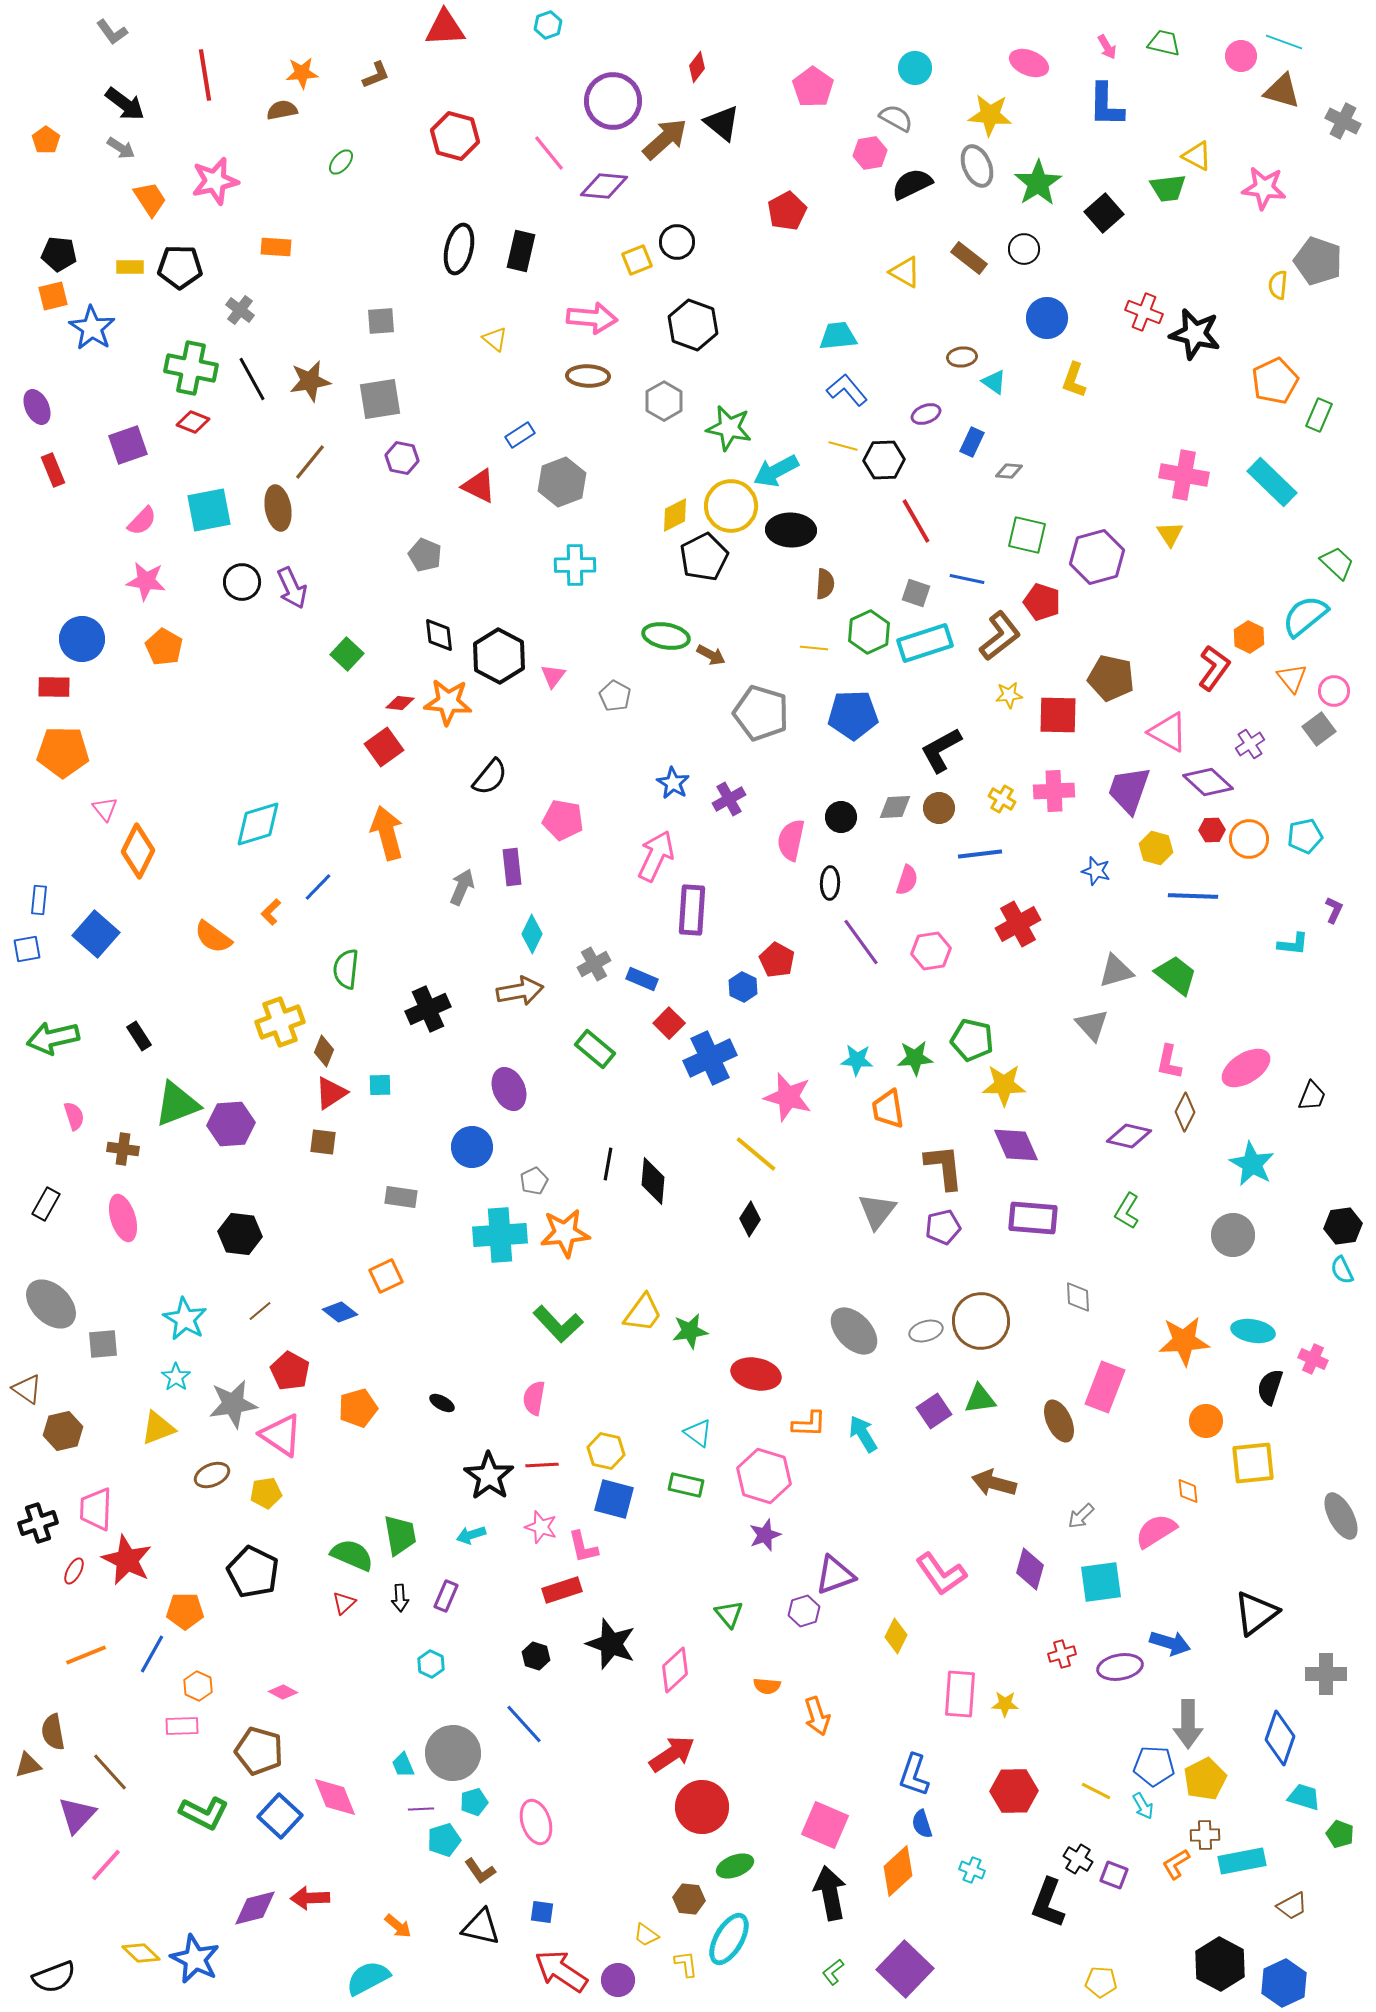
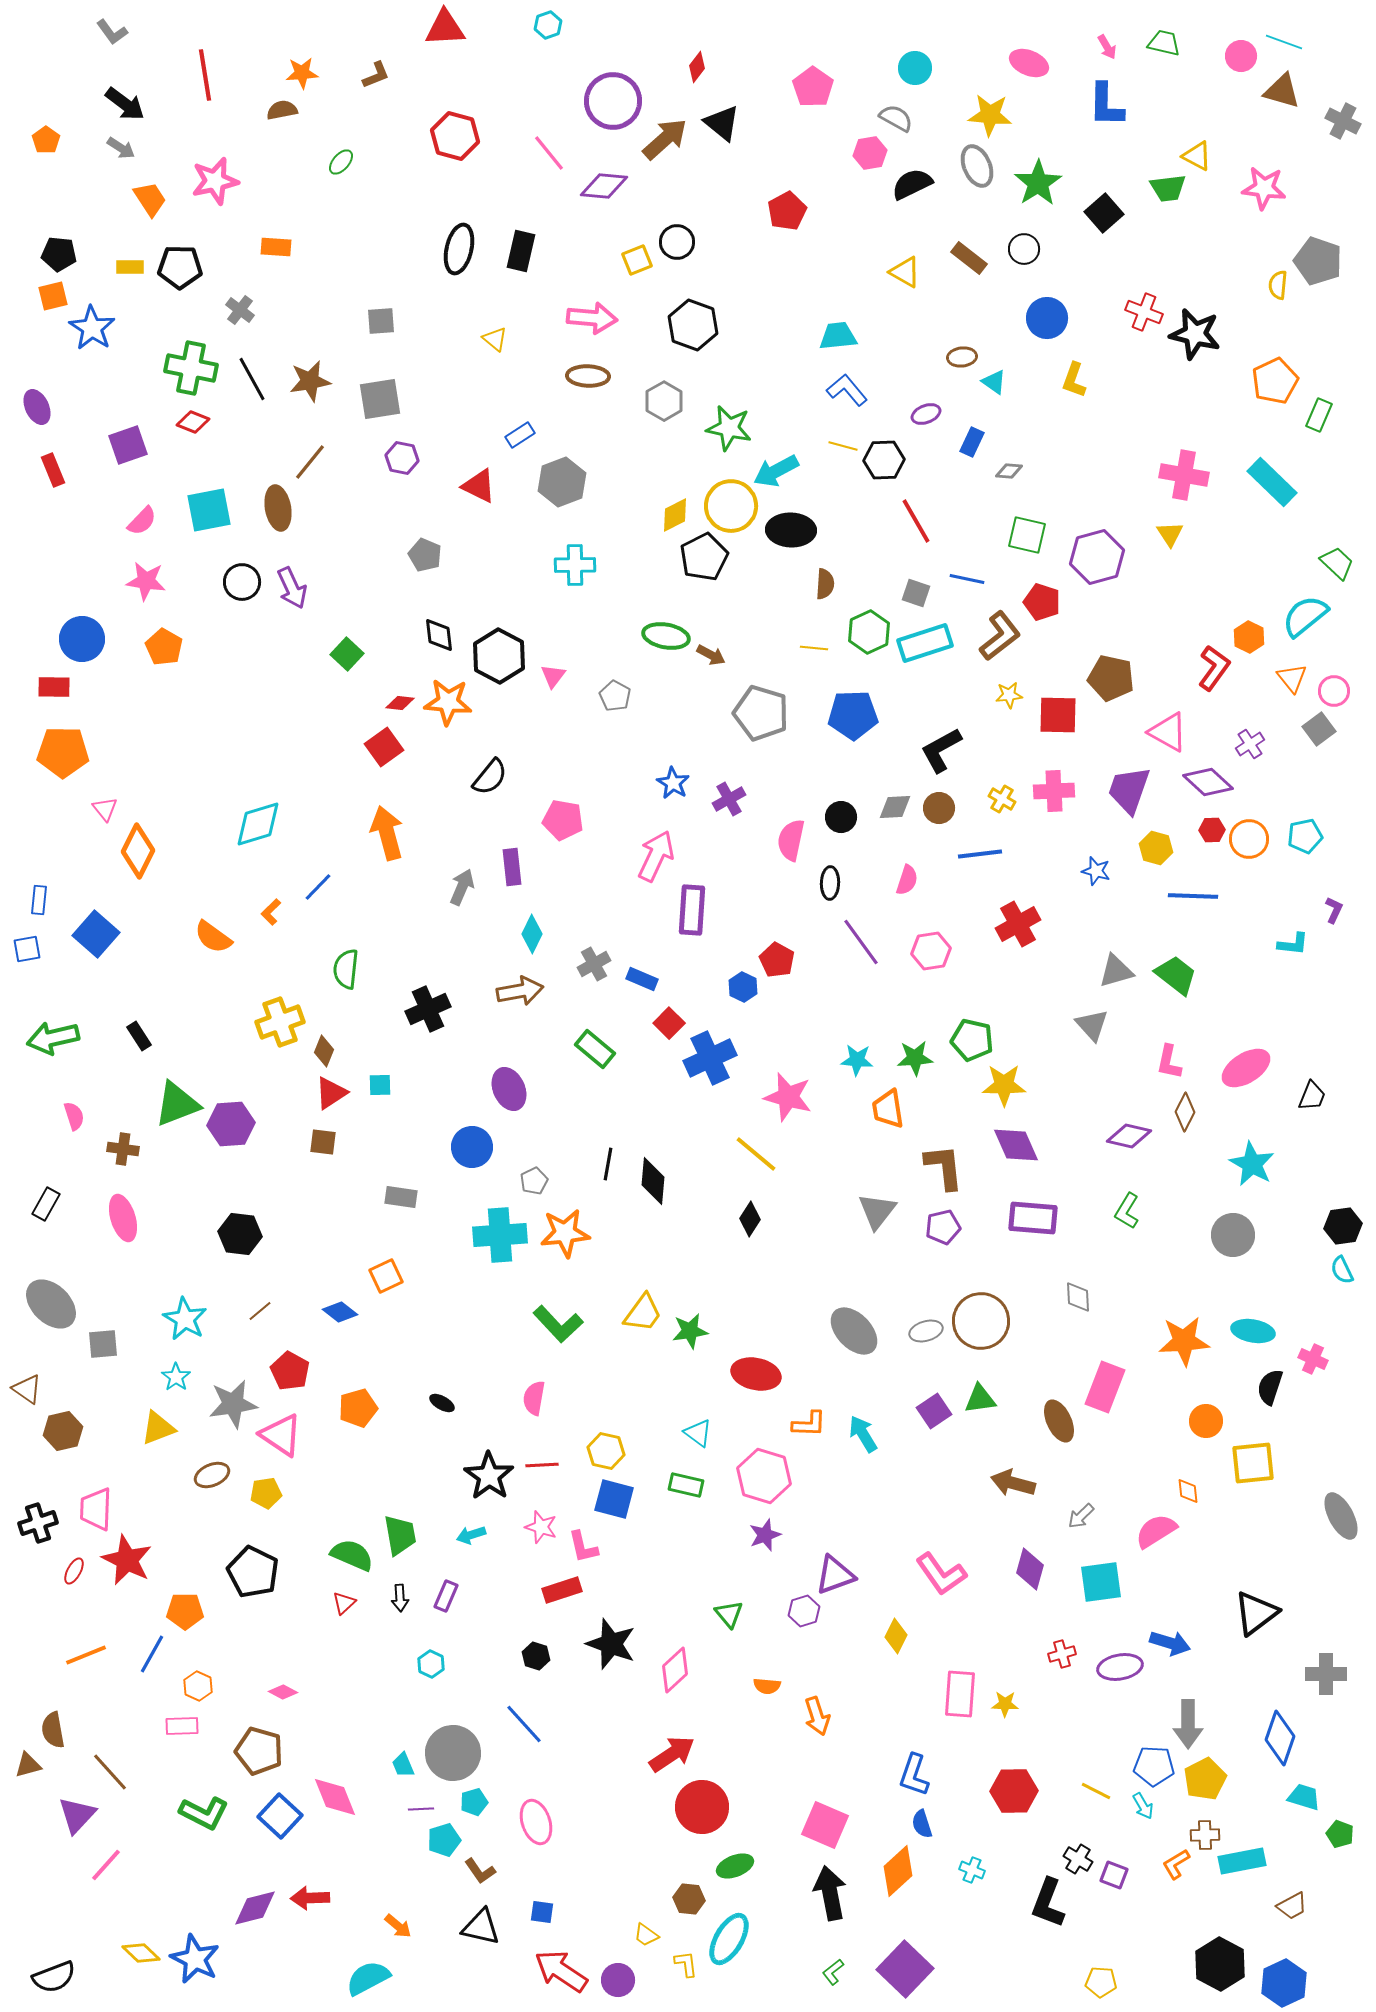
brown arrow at (994, 1483): moved 19 px right
brown semicircle at (53, 1732): moved 2 px up
